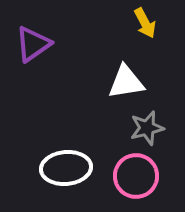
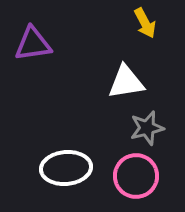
purple triangle: rotated 27 degrees clockwise
